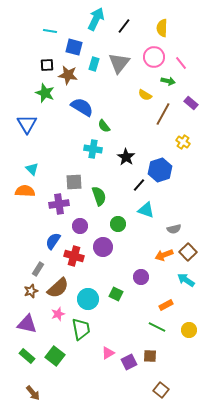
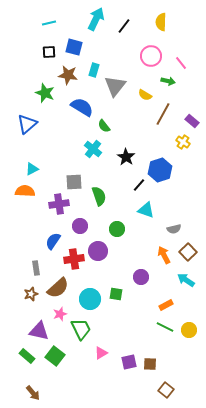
yellow semicircle at (162, 28): moved 1 px left, 6 px up
cyan line at (50, 31): moved 1 px left, 8 px up; rotated 24 degrees counterclockwise
pink circle at (154, 57): moved 3 px left, 1 px up
gray triangle at (119, 63): moved 4 px left, 23 px down
cyan rectangle at (94, 64): moved 6 px down
black square at (47, 65): moved 2 px right, 13 px up
purple rectangle at (191, 103): moved 1 px right, 18 px down
blue triangle at (27, 124): rotated 20 degrees clockwise
cyan cross at (93, 149): rotated 30 degrees clockwise
cyan triangle at (32, 169): rotated 48 degrees clockwise
green circle at (118, 224): moved 1 px left, 5 px down
purple circle at (103, 247): moved 5 px left, 4 px down
orange arrow at (164, 255): rotated 84 degrees clockwise
red cross at (74, 256): moved 3 px down; rotated 24 degrees counterclockwise
gray rectangle at (38, 269): moved 2 px left, 1 px up; rotated 40 degrees counterclockwise
brown star at (31, 291): moved 3 px down
green square at (116, 294): rotated 16 degrees counterclockwise
cyan circle at (88, 299): moved 2 px right
pink star at (58, 314): moved 2 px right
purple triangle at (27, 324): moved 12 px right, 7 px down
green line at (157, 327): moved 8 px right
green trapezoid at (81, 329): rotated 15 degrees counterclockwise
pink triangle at (108, 353): moved 7 px left
brown square at (150, 356): moved 8 px down
purple square at (129, 362): rotated 14 degrees clockwise
brown square at (161, 390): moved 5 px right
